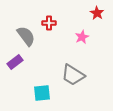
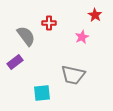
red star: moved 2 px left, 2 px down
gray trapezoid: rotated 20 degrees counterclockwise
